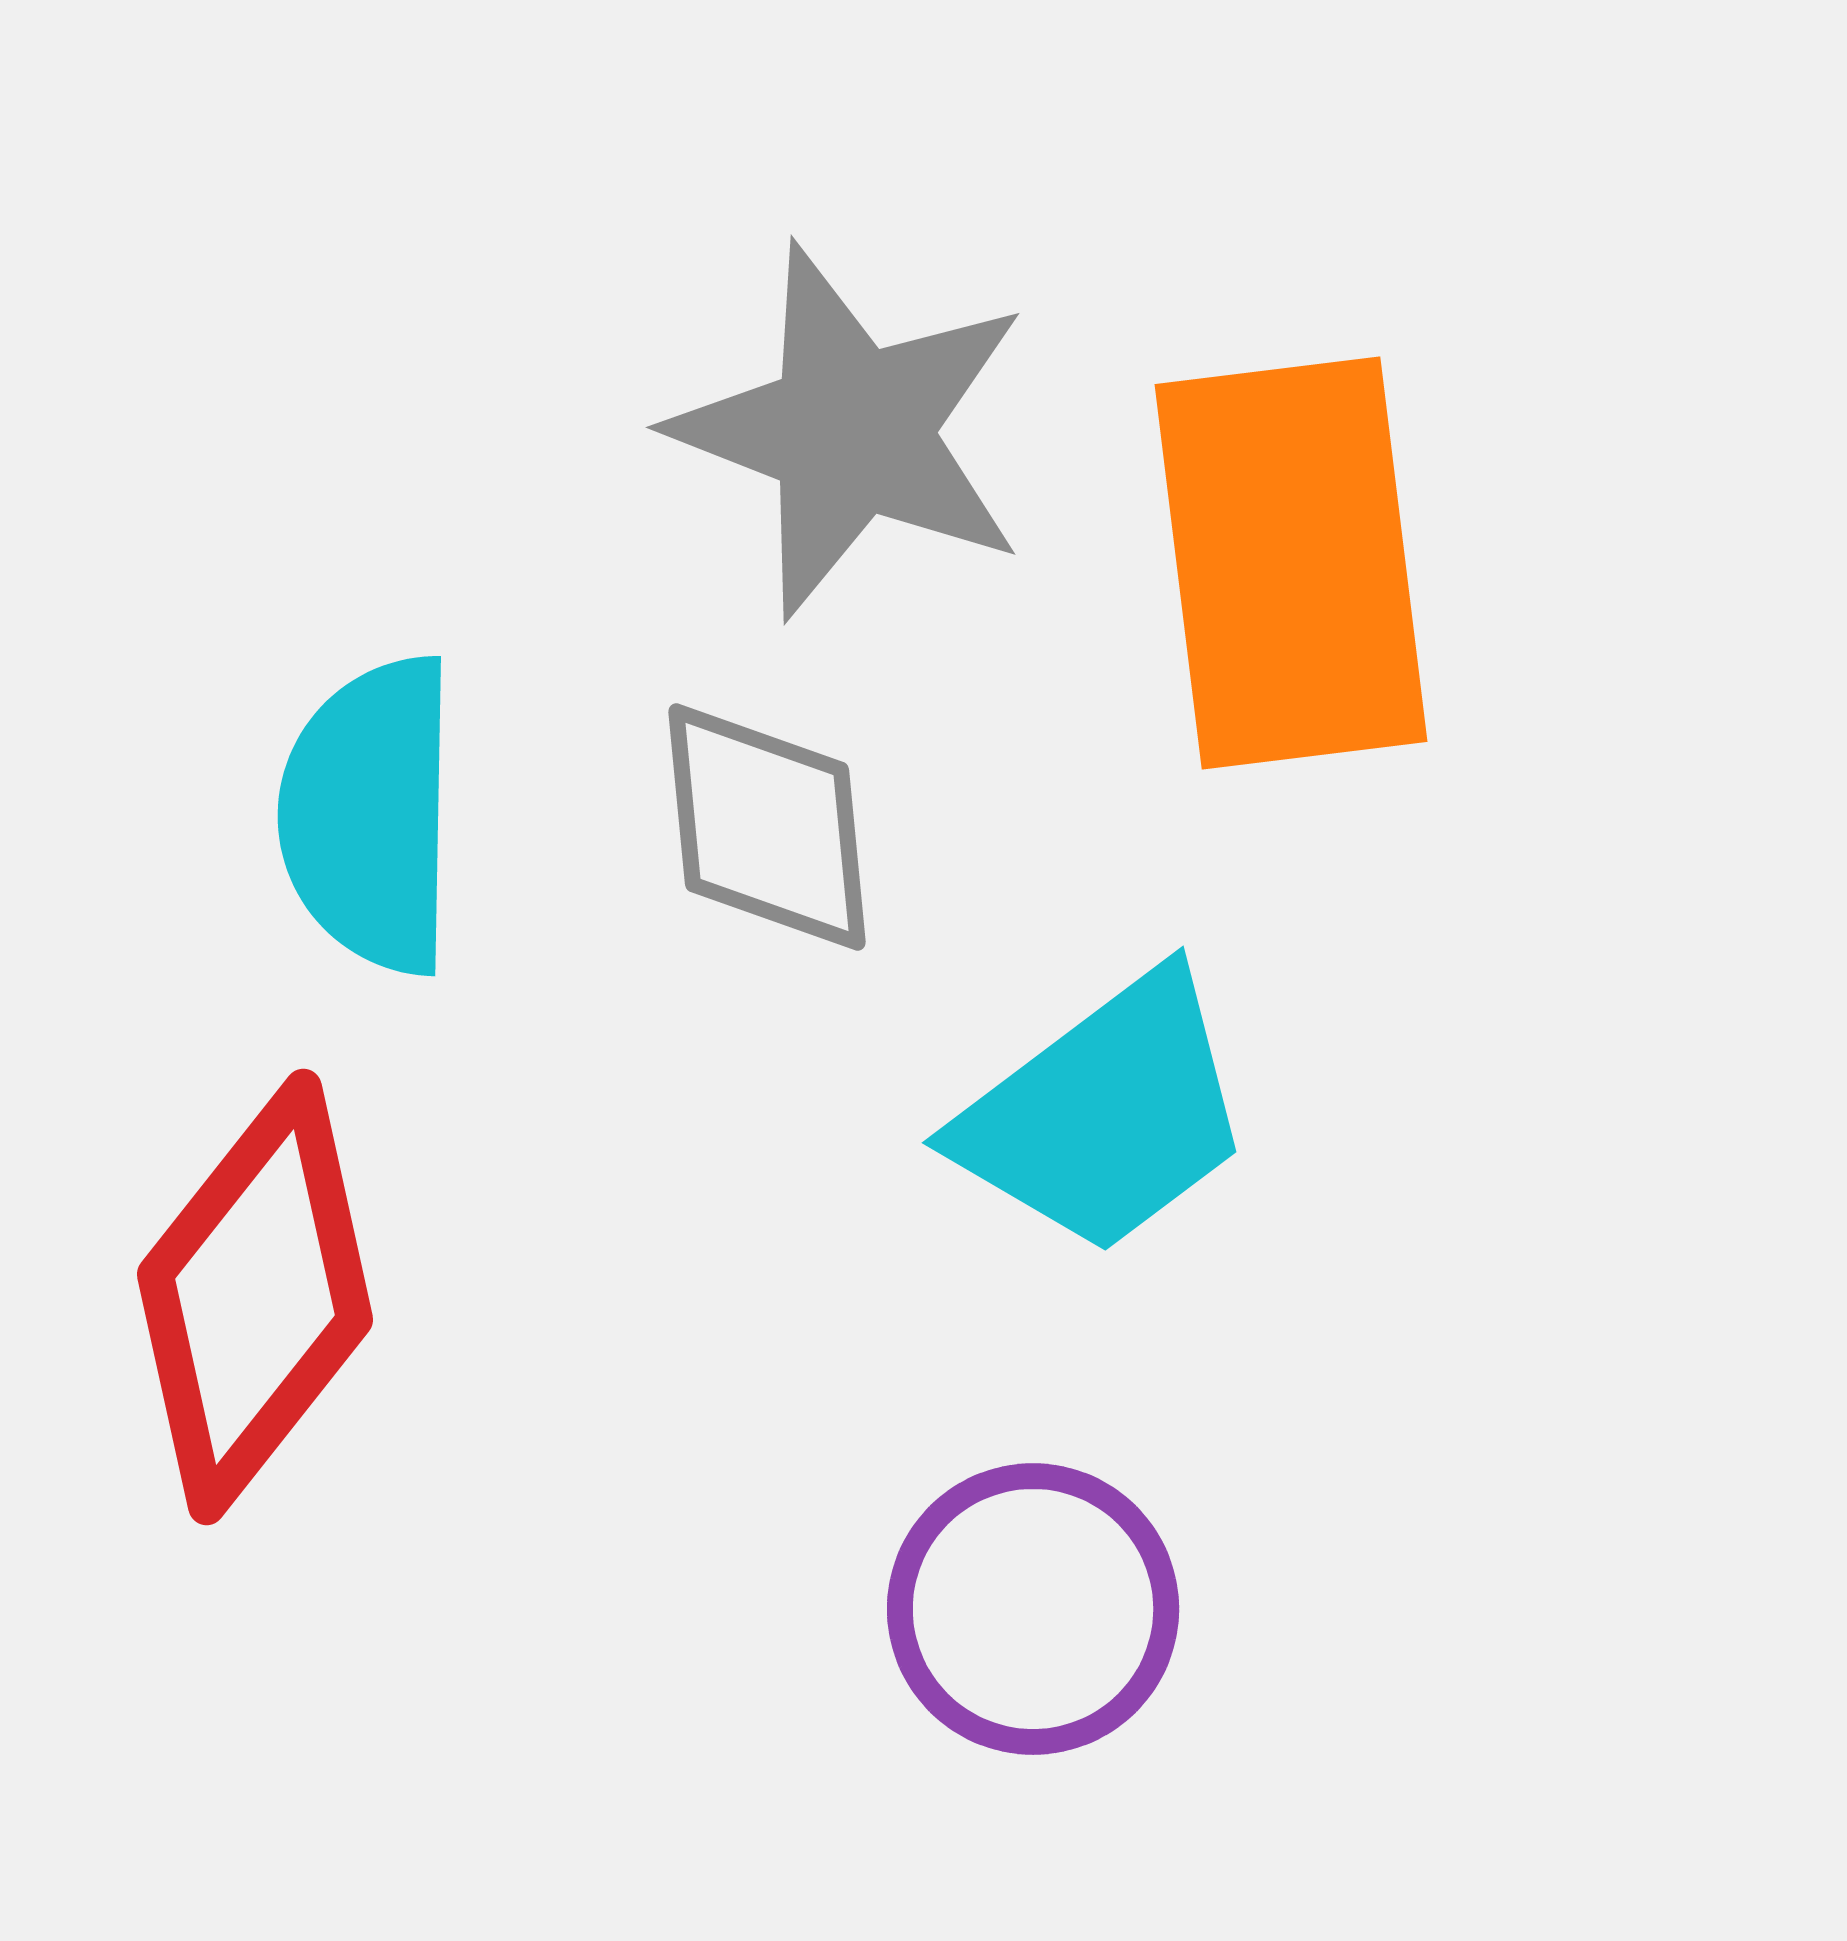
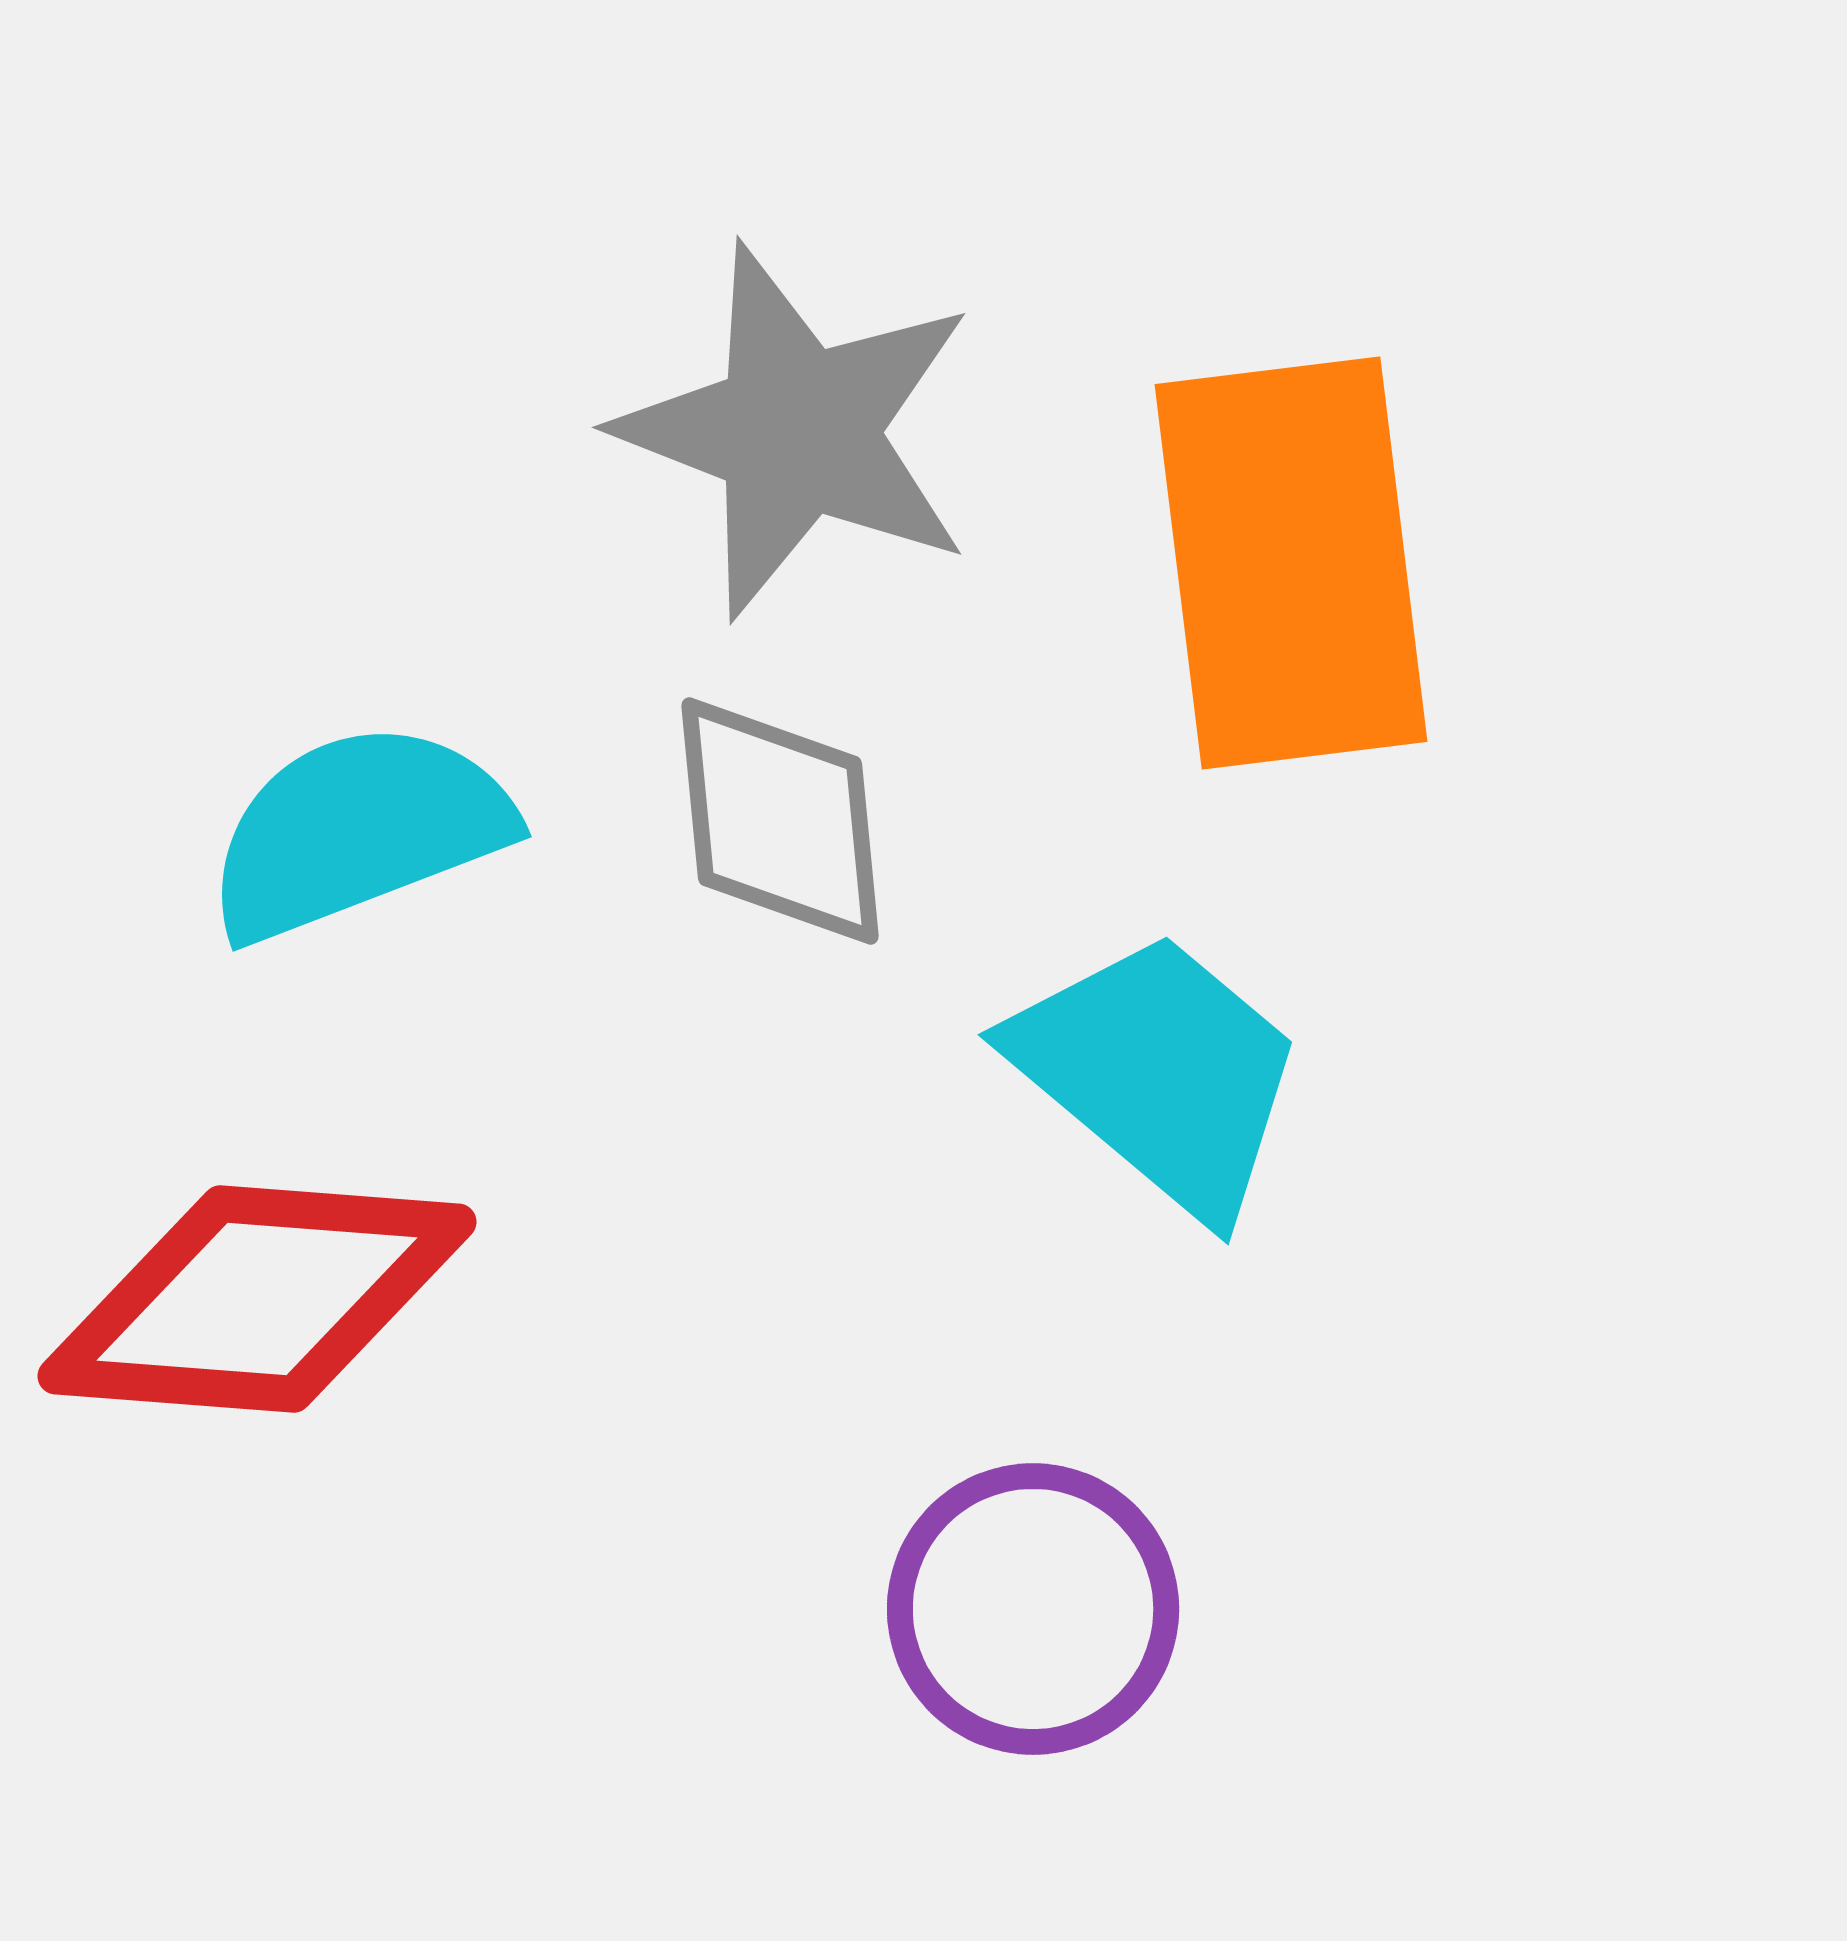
gray star: moved 54 px left
cyan semicircle: moved 12 px left, 16 px down; rotated 68 degrees clockwise
gray diamond: moved 13 px right, 6 px up
cyan trapezoid: moved 54 px right, 41 px up; rotated 103 degrees counterclockwise
red diamond: moved 2 px right, 2 px down; rotated 56 degrees clockwise
